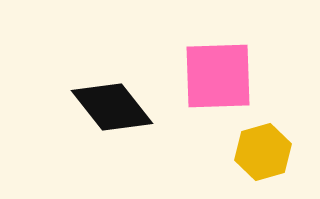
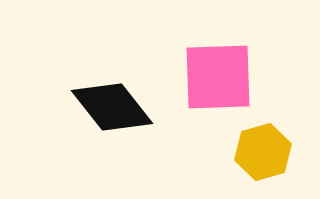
pink square: moved 1 px down
